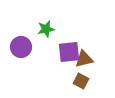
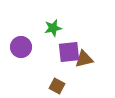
green star: moved 7 px right, 1 px up
brown square: moved 24 px left, 5 px down
